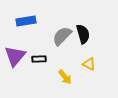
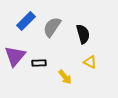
blue rectangle: rotated 36 degrees counterclockwise
gray semicircle: moved 10 px left, 9 px up; rotated 10 degrees counterclockwise
black rectangle: moved 4 px down
yellow triangle: moved 1 px right, 2 px up
